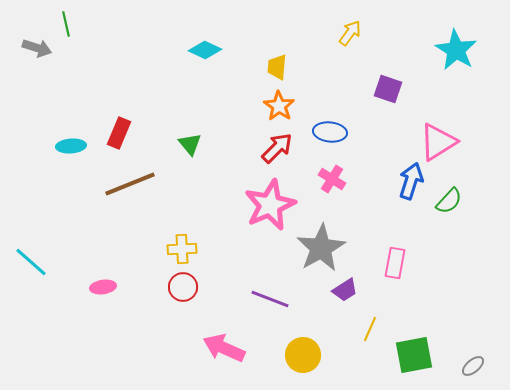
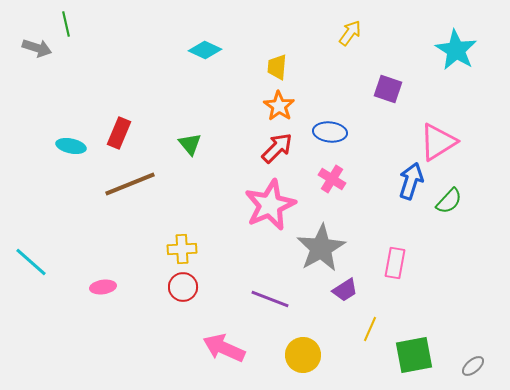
cyan ellipse: rotated 16 degrees clockwise
